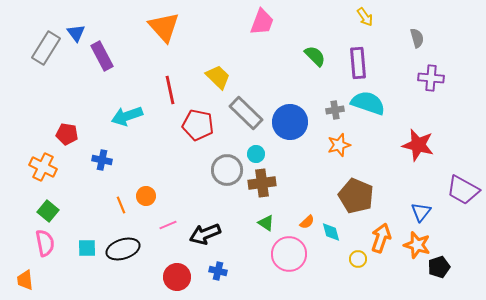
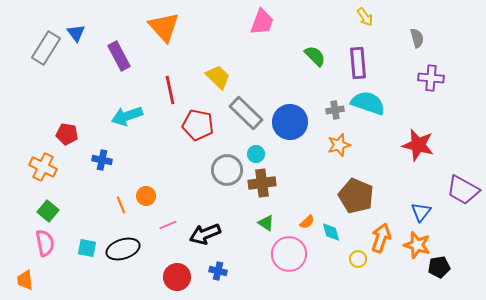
purple rectangle at (102, 56): moved 17 px right
cyan square at (87, 248): rotated 12 degrees clockwise
black pentagon at (439, 267): rotated 10 degrees clockwise
